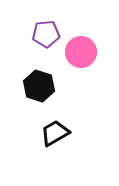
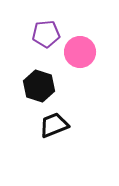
pink circle: moved 1 px left
black trapezoid: moved 1 px left, 8 px up; rotated 8 degrees clockwise
